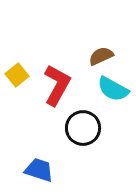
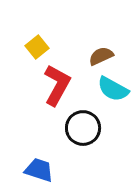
yellow square: moved 20 px right, 28 px up
